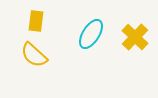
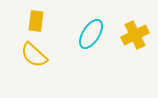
yellow cross: moved 2 px up; rotated 20 degrees clockwise
